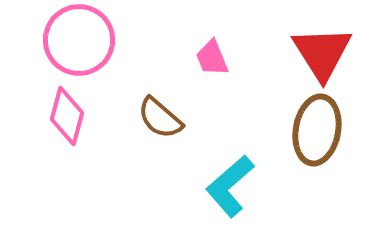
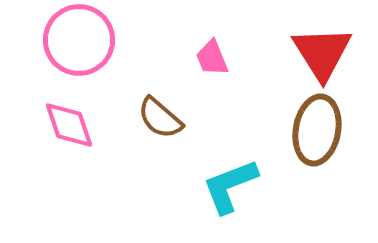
pink diamond: moved 2 px right, 9 px down; rotated 34 degrees counterclockwise
cyan L-shape: rotated 20 degrees clockwise
